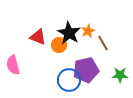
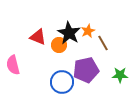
blue circle: moved 7 px left, 2 px down
